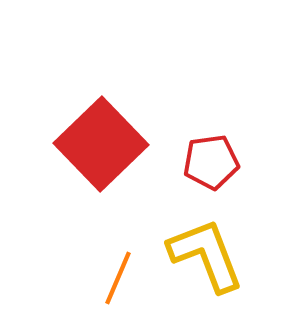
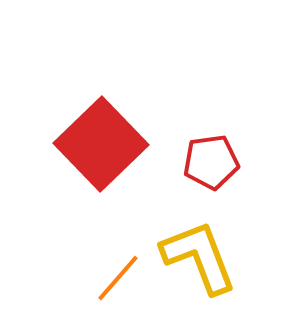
yellow L-shape: moved 7 px left, 2 px down
orange line: rotated 18 degrees clockwise
